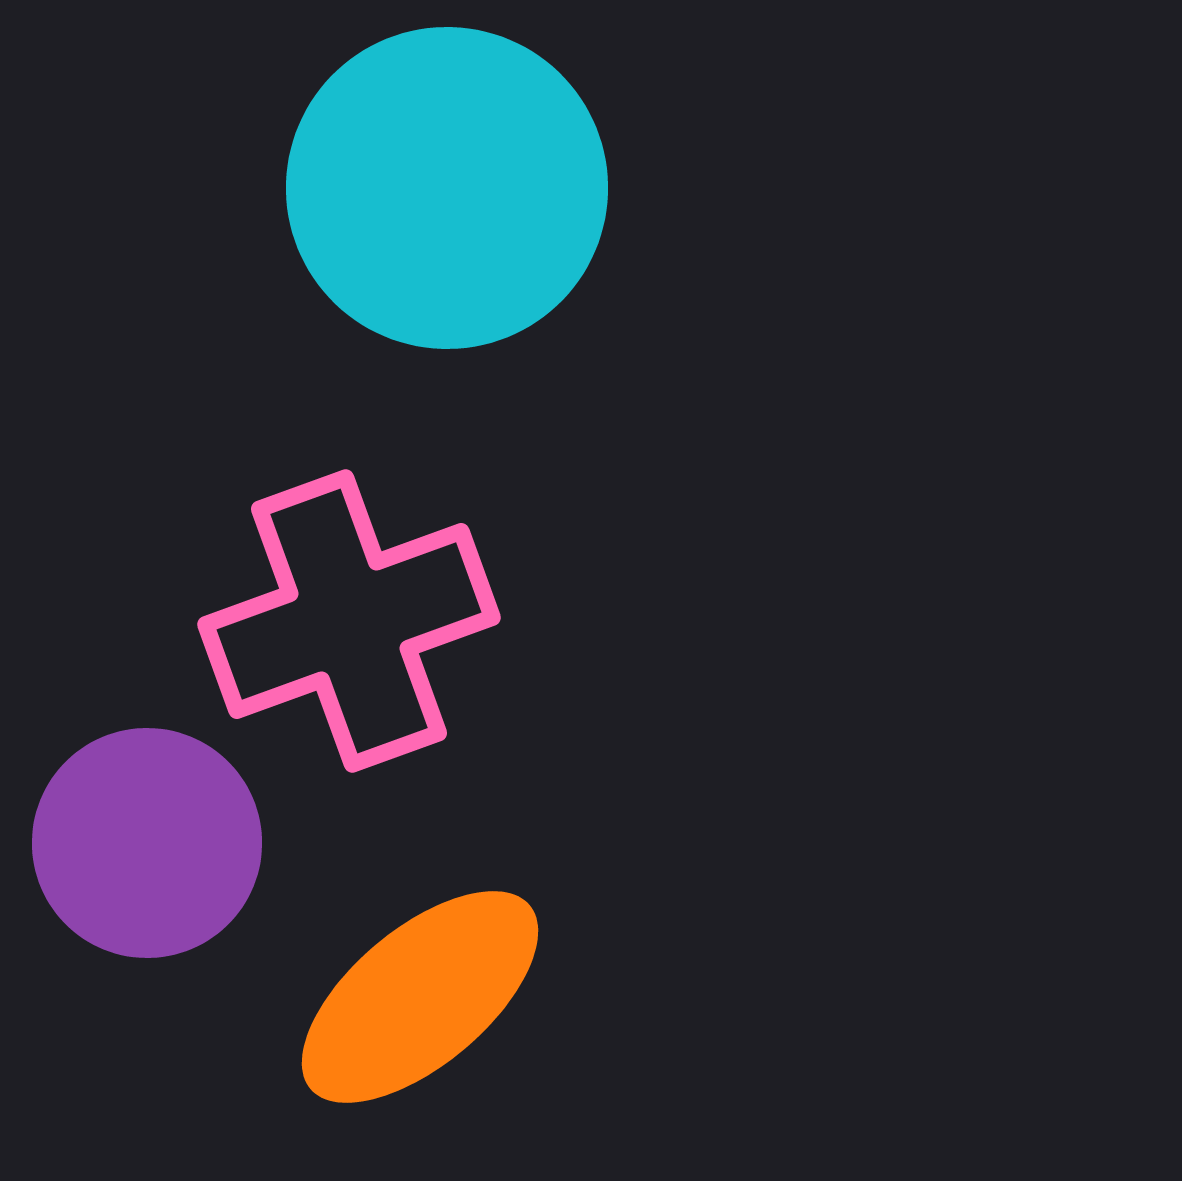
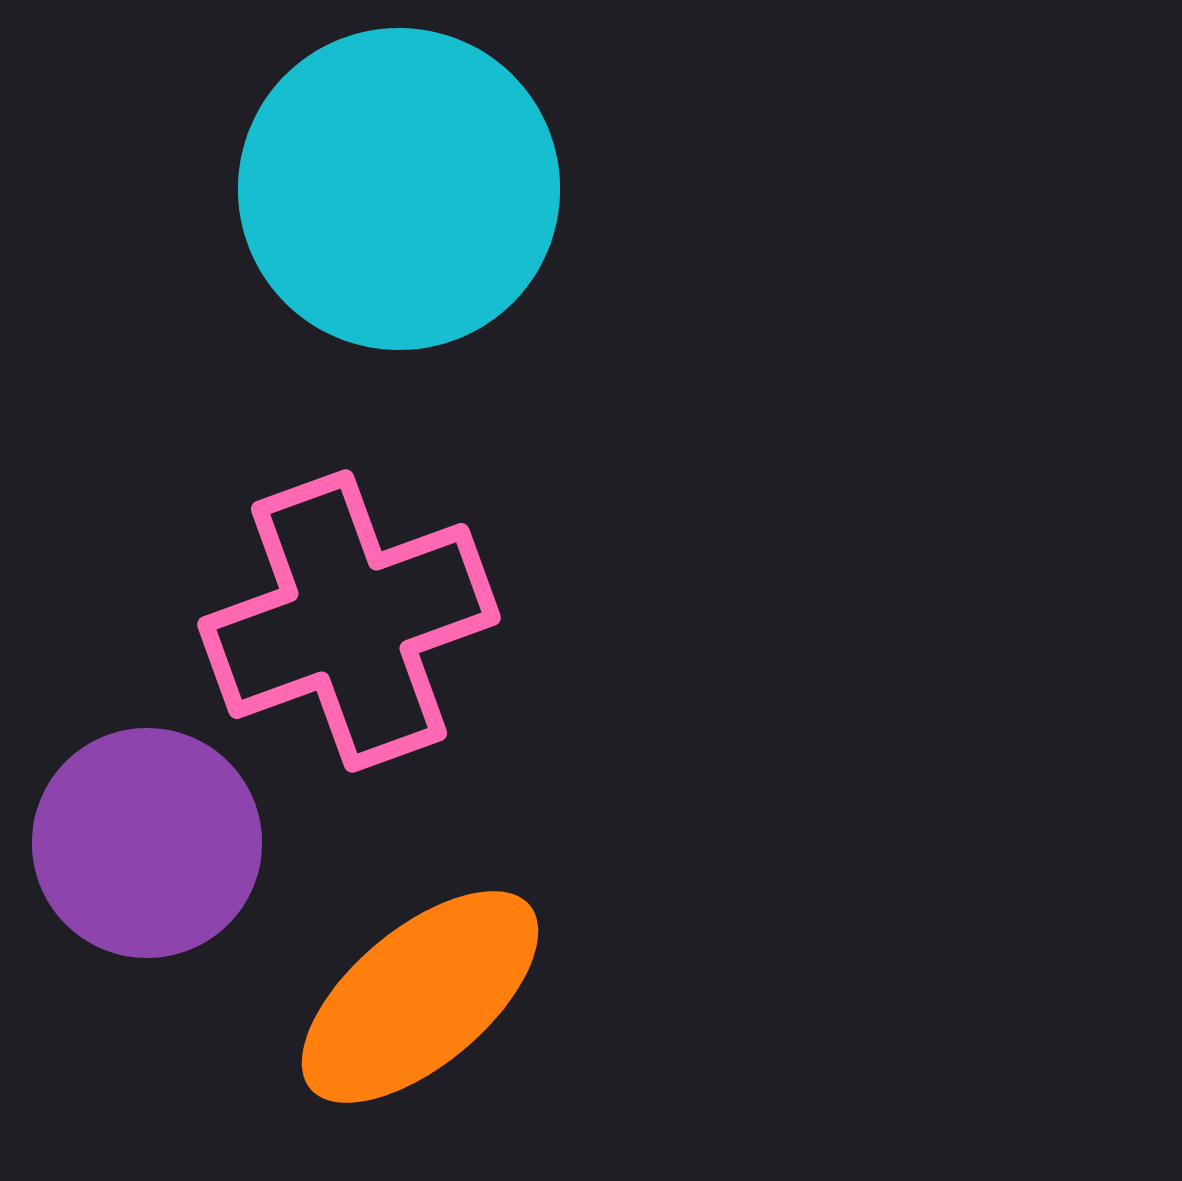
cyan circle: moved 48 px left, 1 px down
